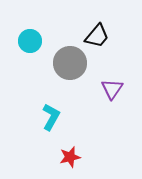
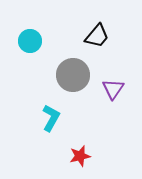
gray circle: moved 3 px right, 12 px down
purple triangle: moved 1 px right
cyan L-shape: moved 1 px down
red star: moved 10 px right, 1 px up
